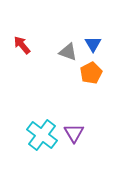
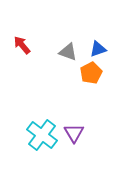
blue triangle: moved 5 px right, 5 px down; rotated 42 degrees clockwise
